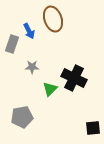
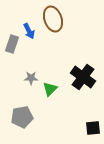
gray star: moved 1 px left, 11 px down
black cross: moved 9 px right, 1 px up; rotated 10 degrees clockwise
